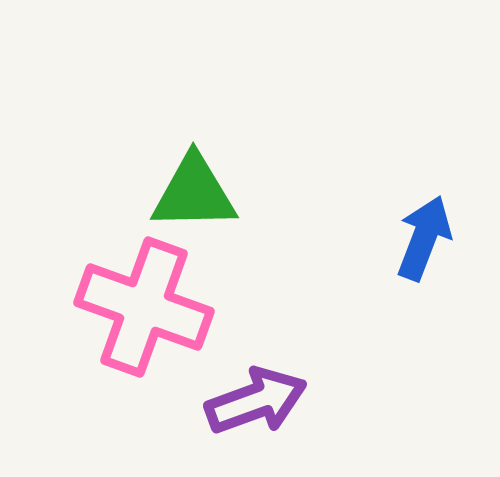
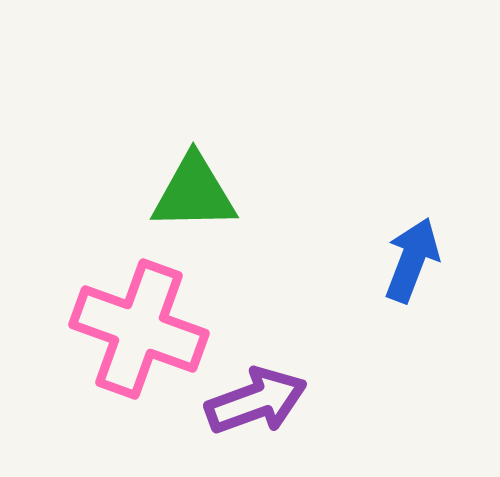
blue arrow: moved 12 px left, 22 px down
pink cross: moved 5 px left, 22 px down
